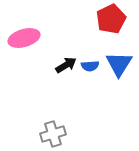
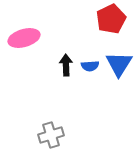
black arrow: rotated 60 degrees counterclockwise
gray cross: moved 2 px left, 1 px down
